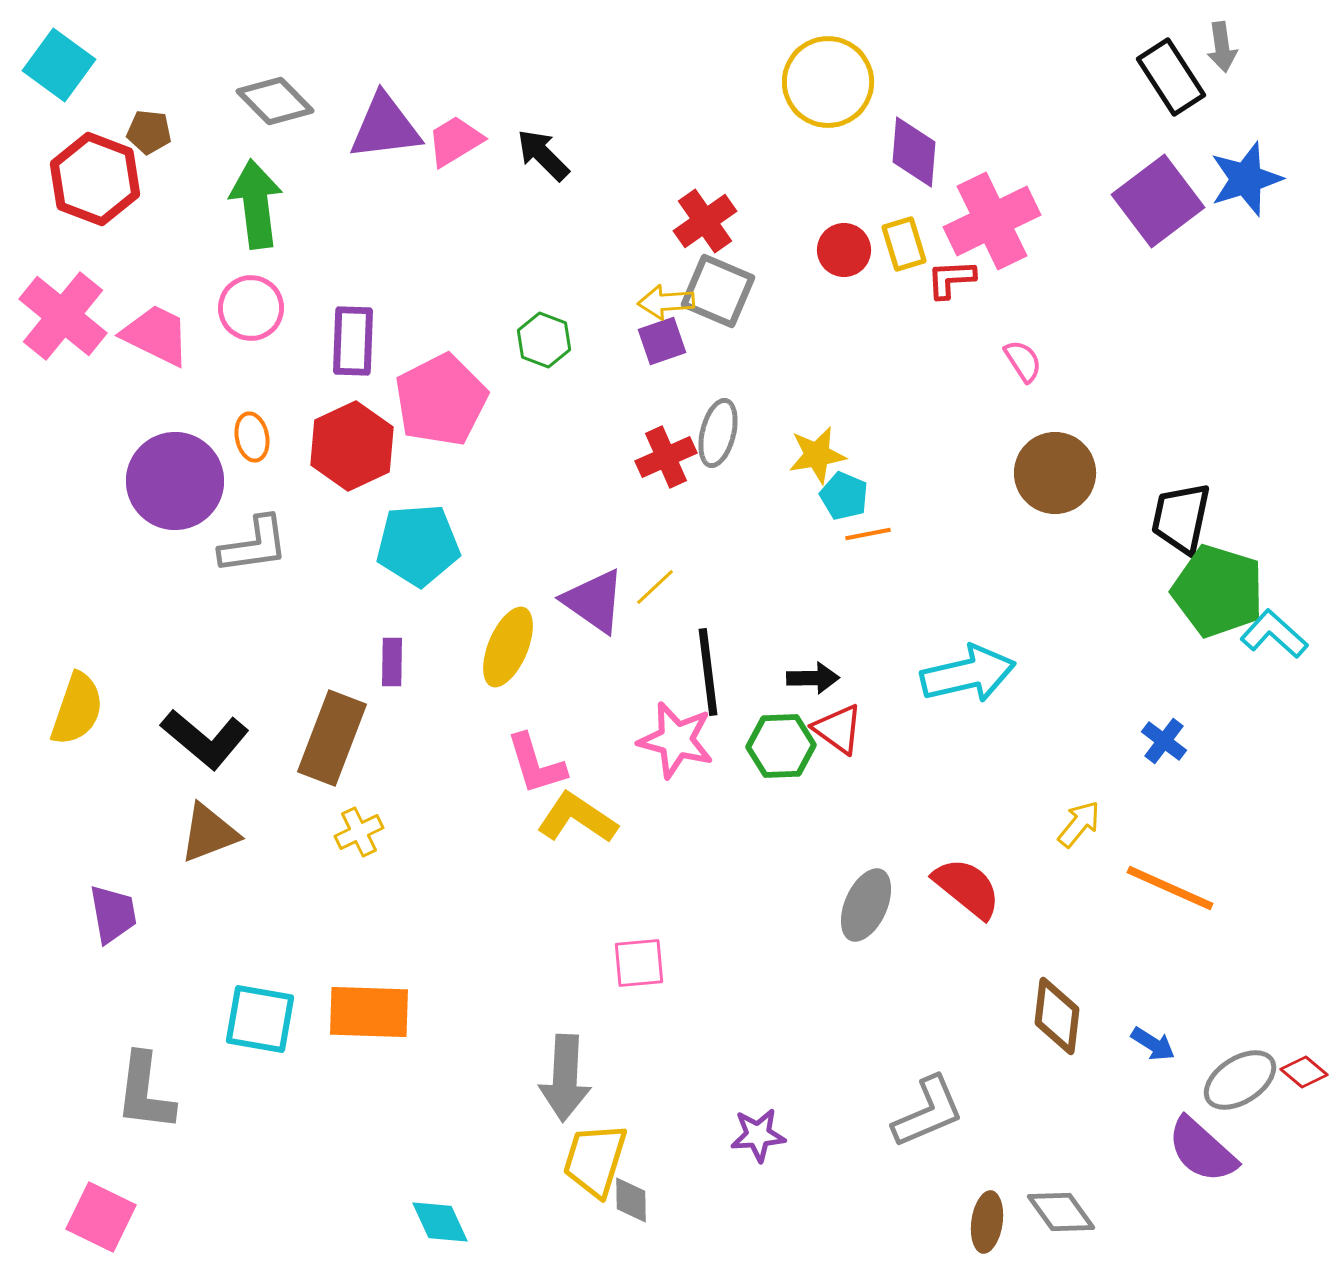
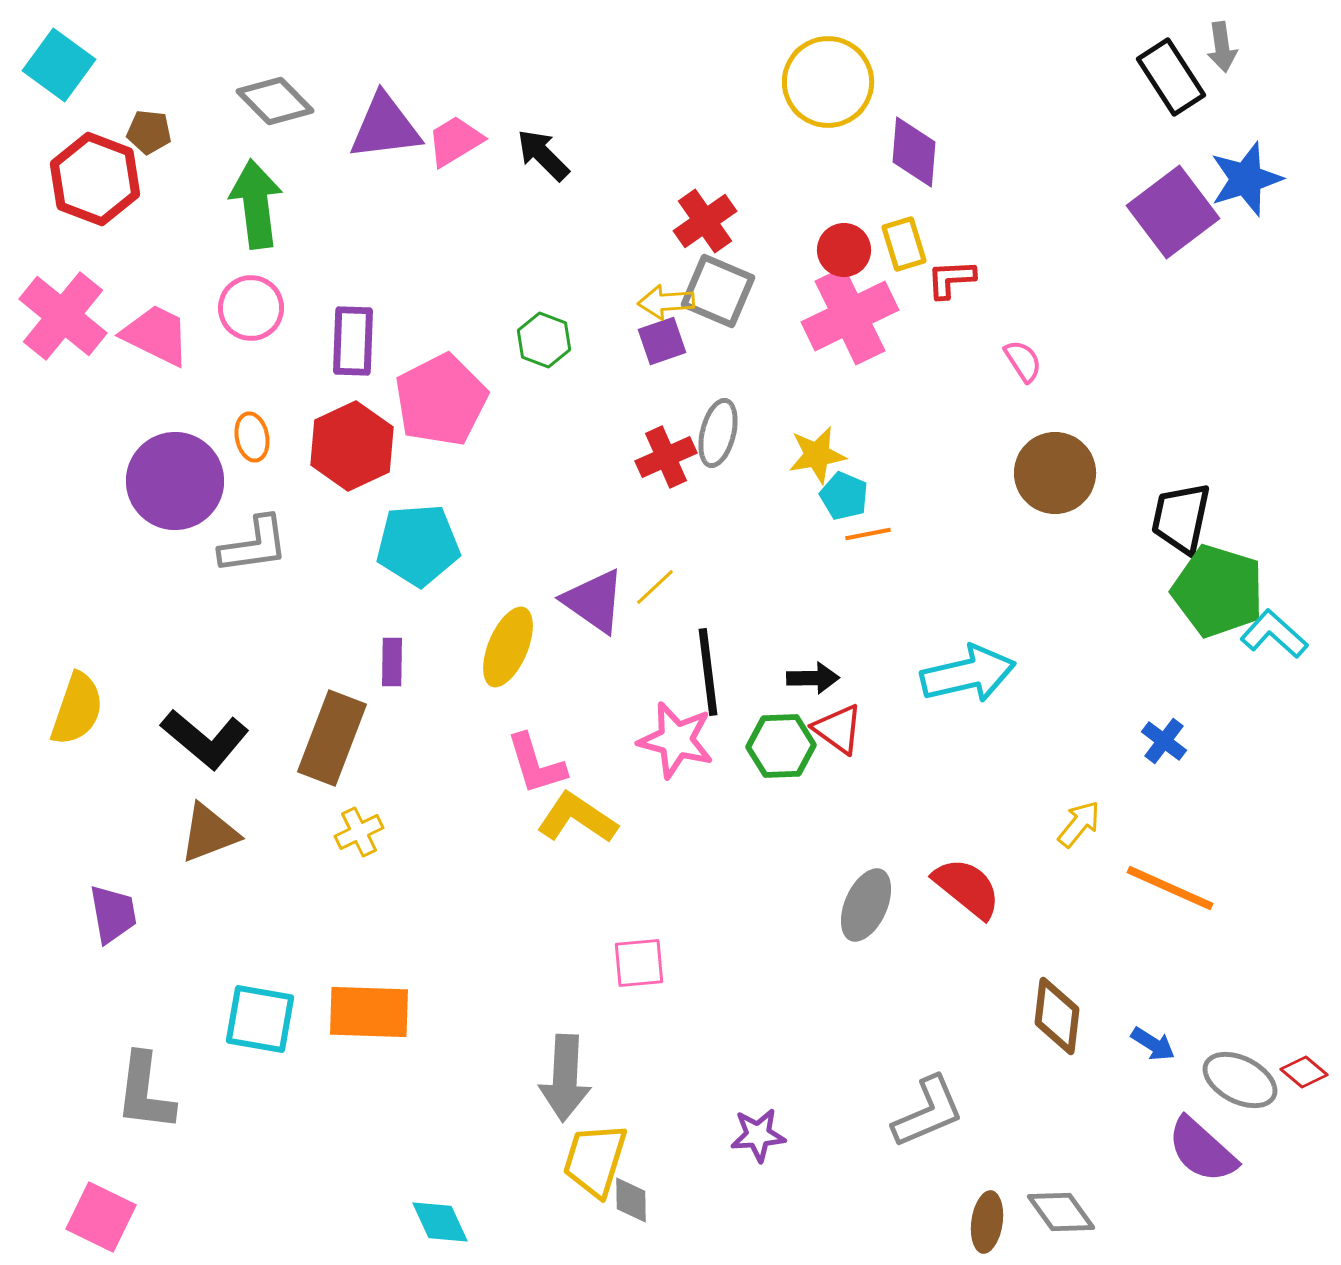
purple square at (1158, 201): moved 15 px right, 11 px down
pink cross at (992, 221): moved 142 px left, 95 px down
gray ellipse at (1240, 1080): rotated 60 degrees clockwise
